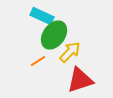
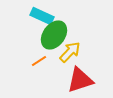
orange line: moved 1 px right
